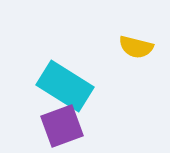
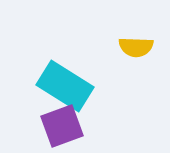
yellow semicircle: rotated 12 degrees counterclockwise
